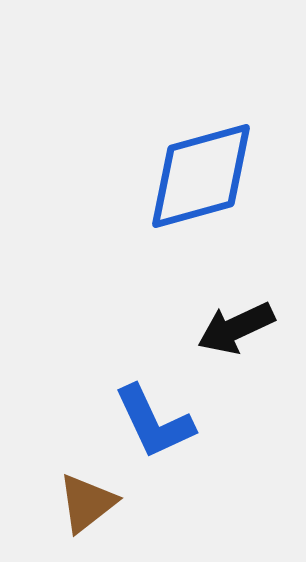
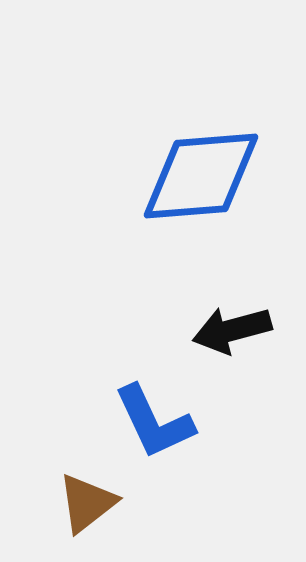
blue diamond: rotated 11 degrees clockwise
black arrow: moved 4 px left, 2 px down; rotated 10 degrees clockwise
